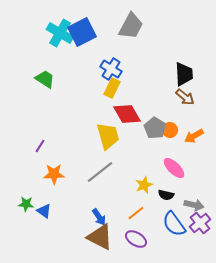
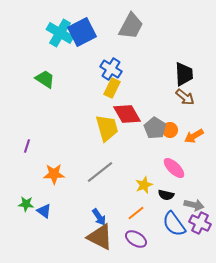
yellow trapezoid: moved 1 px left, 8 px up
purple line: moved 13 px left; rotated 16 degrees counterclockwise
purple cross: rotated 25 degrees counterclockwise
